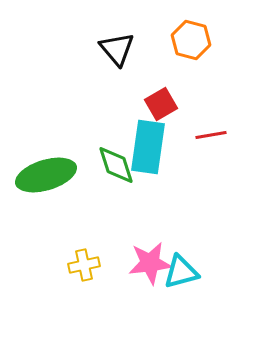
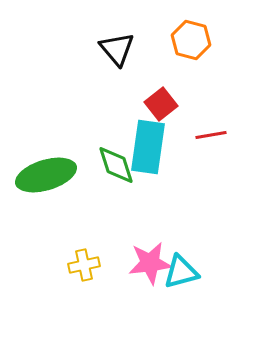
red square: rotated 8 degrees counterclockwise
